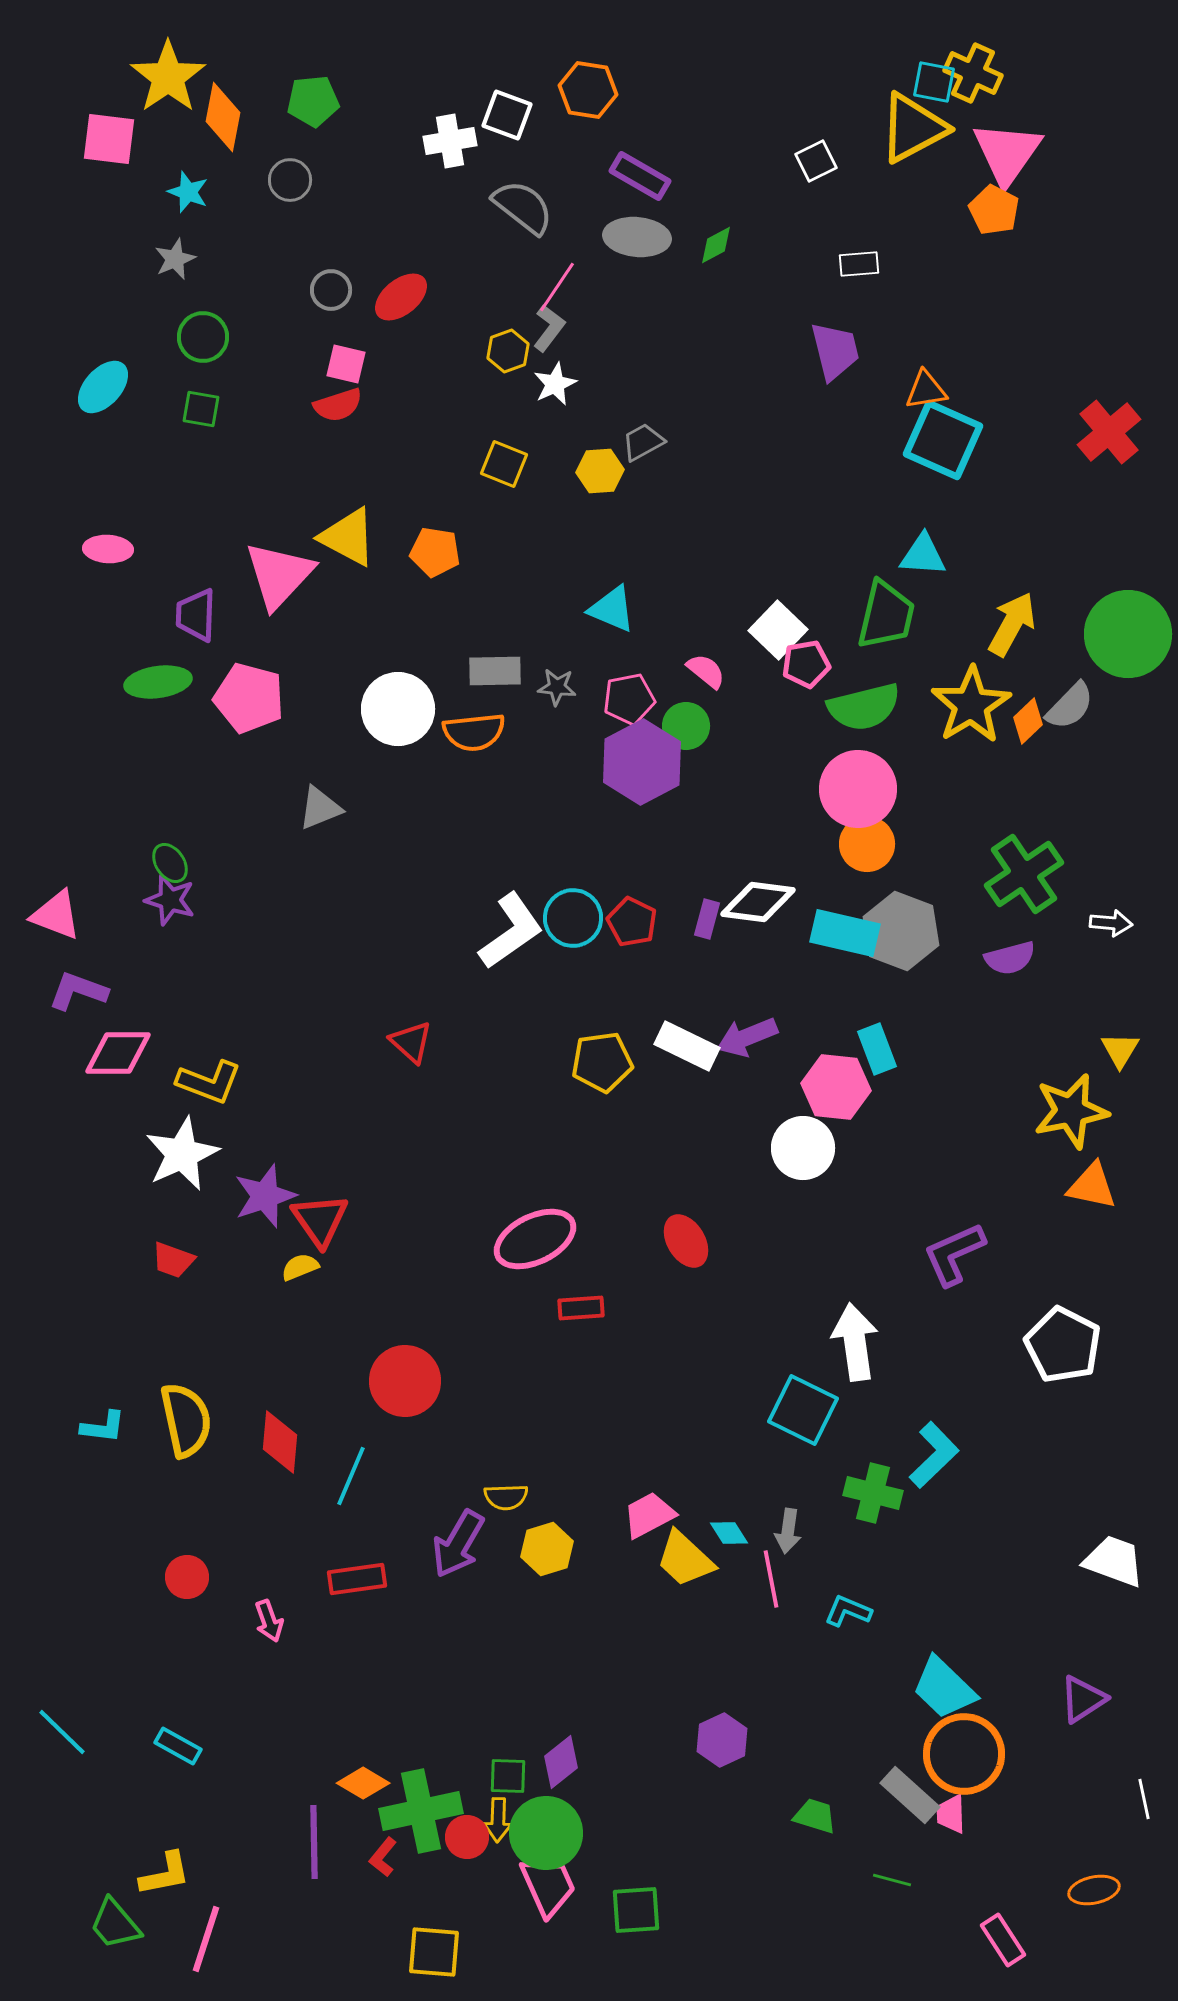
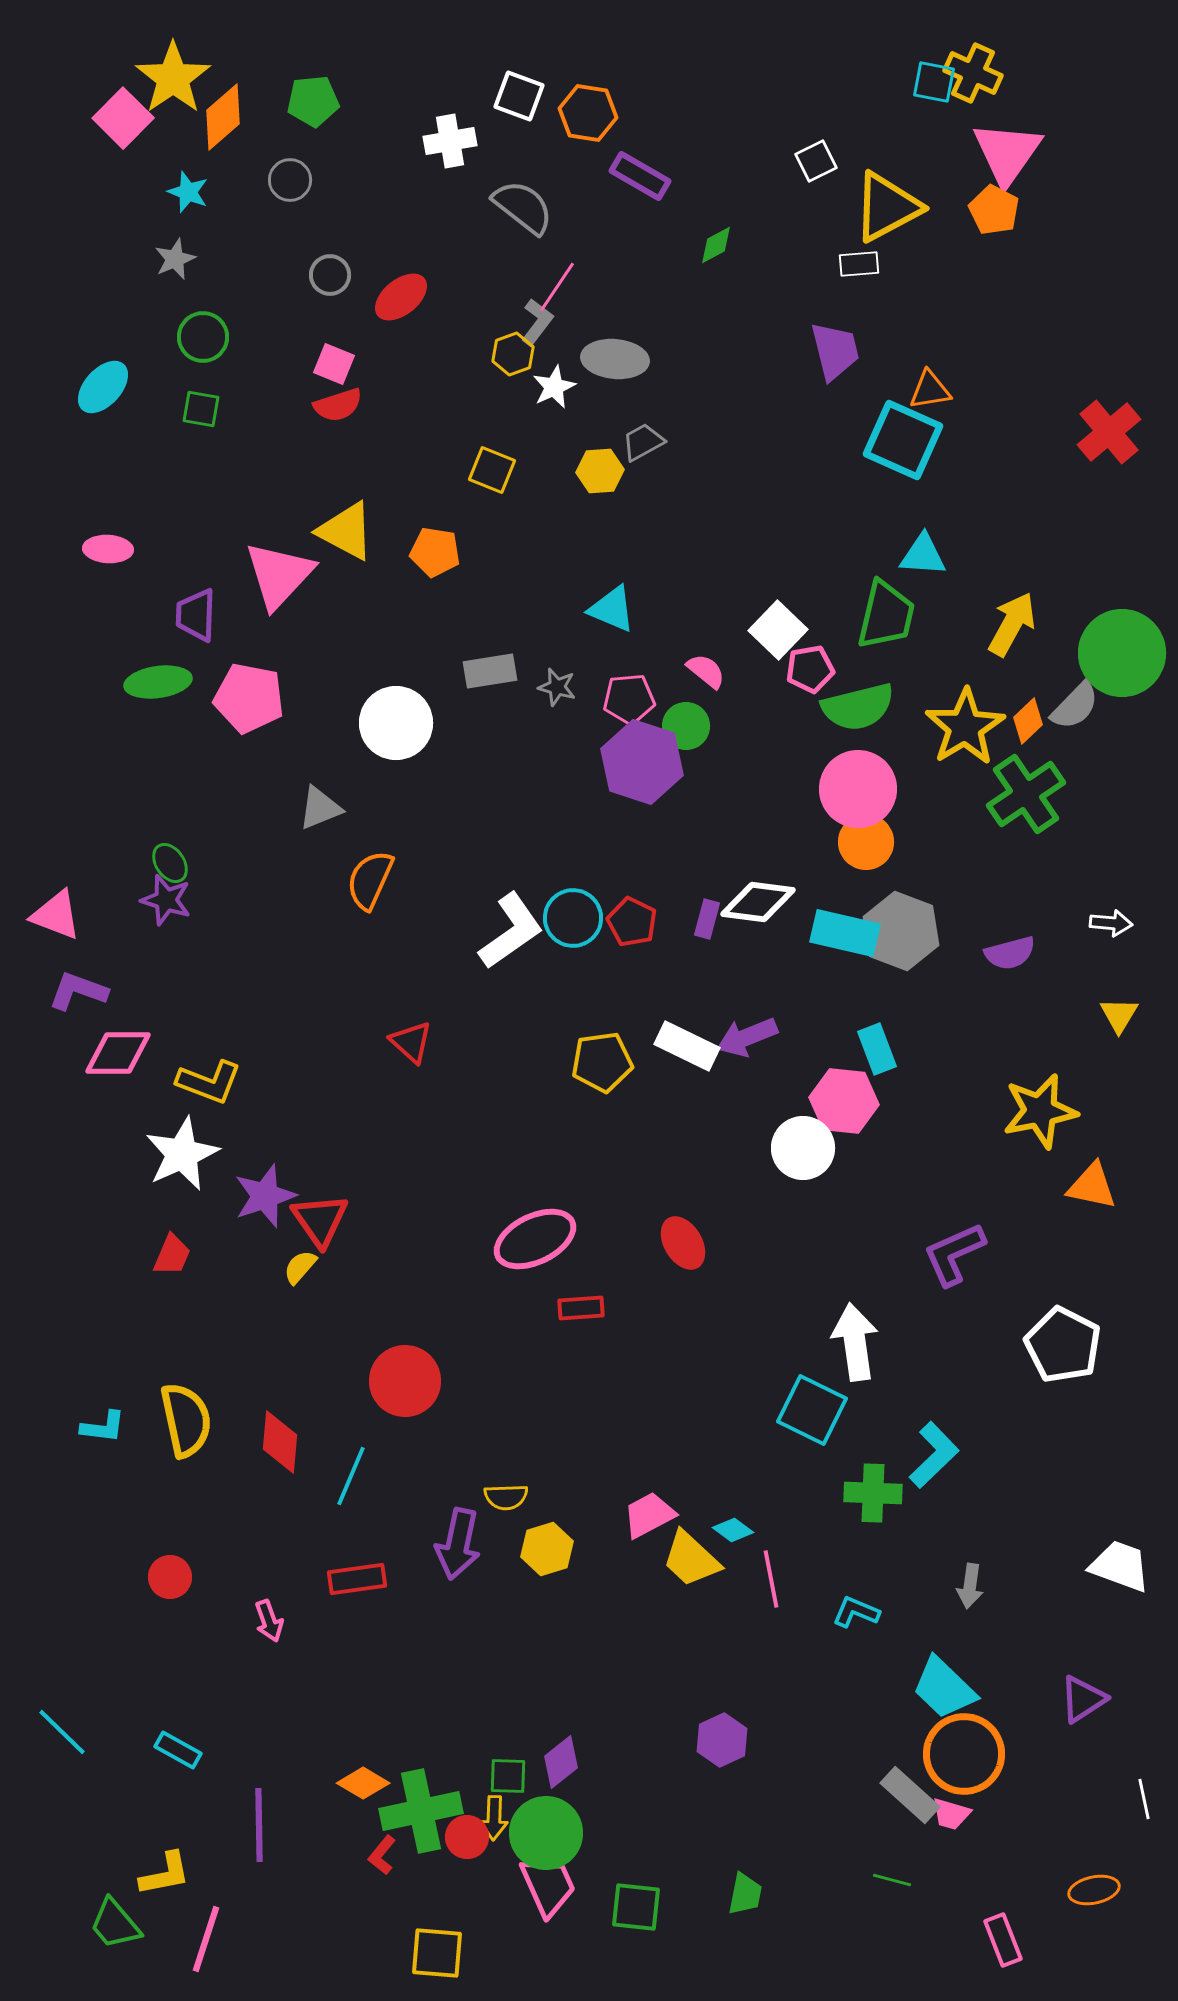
yellow star at (168, 77): moved 5 px right, 1 px down
orange hexagon at (588, 90): moved 23 px down
white square at (507, 115): moved 12 px right, 19 px up
orange diamond at (223, 117): rotated 38 degrees clockwise
yellow triangle at (913, 128): moved 26 px left, 79 px down
pink square at (109, 139): moved 14 px right, 21 px up; rotated 38 degrees clockwise
gray ellipse at (637, 237): moved 22 px left, 122 px down
gray circle at (331, 290): moved 1 px left, 15 px up
gray L-shape at (549, 328): moved 12 px left, 6 px up
yellow hexagon at (508, 351): moved 5 px right, 3 px down
pink square at (346, 364): moved 12 px left; rotated 9 degrees clockwise
white star at (555, 384): moved 1 px left, 3 px down
orange triangle at (926, 390): moved 4 px right
cyan square at (943, 440): moved 40 px left
yellow square at (504, 464): moved 12 px left, 6 px down
yellow triangle at (348, 537): moved 2 px left, 6 px up
green circle at (1128, 634): moved 6 px left, 19 px down
pink pentagon at (806, 664): moved 4 px right, 5 px down
gray rectangle at (495, 671): moved 5 px left; rotated 8 degrees counterclockwise
gray star at (557, 687): rotated 9 degrees clockwise
pink pentagon at (249, 698): rotated 4 degrees counterclockwise
pink pentagon at (629, 699): rotated 6 degrees clockwise
yellow star at (971, 705): moved 6 px left, 22 px down
gray semicircle at (1070, 706): moved 5 px right
green semicircle at (864, 707): moved 6 px left
white circle at (398, 709): moved 2 px left, 14 px down
orange semicircle at (474, 732): moved 104 px left, 148 px down; rotated 120 degrees clockwise
purple hexagon at (642, 762): rotated 14 degrees counterclockwise
orange circle at (867, 844): moved 1 px left, 2 px up
green cross at (1024, 874): moved 2 px right, 80 px up
purple star at (170, 900): moved 4 px left
purple semicircle at (1010, 958): moved 5 px up
yellow triangle at (1120, 1050): moved 1 px left, 35 px up
pink hexagon at (836, 1087): moved 8 px right, 14 px down
yellow star at (1071, 1111): moved 31 px left
red ellipse at (686, 1241): moved 3 px left, 2 px down
red trapezoid at (173, 1260): moved 1 px left, 5 px up; rotated 87 degrees counterclockwise
yellow semicircle at (300, 1267): rotated 27 degrees counterclockwise
cyan square at (803, 1410): moved 9 px right
green cross at (873, 1493): rotated 12 degrees counterclockwise
gray arrow at (788, 1531): moved 182 px right, 55 px down
cyan diamond at (729, 1533): moved 4 px right, 3 px up; rotated 21 degrees counterclockwise
purple arrow at (458, 1544): rotated 18 degrees counterclockwise
yellow trapezoid at (685, 1559): moved 6 px right
white trapezoid at (1114, 1561): moved 6 px right, 5 px down
red circle at (187, 1577): moved 17 px left
cyan L-shape at (848, 1611): moved 8 px right, 1 px down
cyan rectangle at (178, 1746): moved 4 px down
pink trapezoid at (951, 1814): rotated 72 degrees counterclockwise
green trapezoid at (815, 1816): moved 70 px left, 78 px down; rotated 84 degrees clockwise
yellow arrow at (498, 1820): moved 4 px left, 2 px up
purple line at (314, 1842): moved 55 px left, 17 px up
red L-shape at (383, 1857): moved 1 px left, 2 px up
green square at (636, 1910): moved 3 px up; rotated 10 degrees clockwise
pink rectangle at (1003, 1940): rotated 12 degrees clockwise
yellow square at (434, 1952): moved 3 px right, 1 px down
